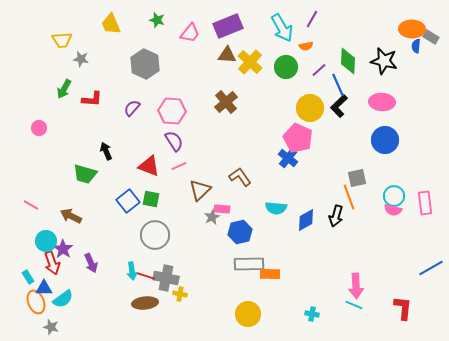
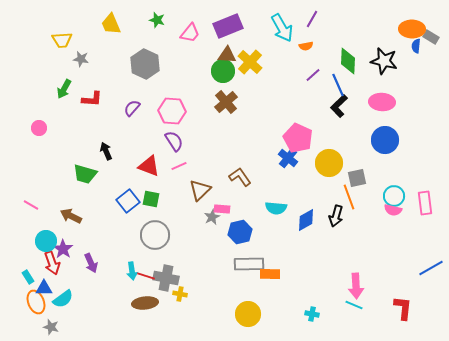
green circle at (286, 67): moved 63 px left, 4 px down
purple line at (319, 70): moved 6 px left, 5 px down
yellow circle at (310, 108): moved 19 px right, 55 px down
